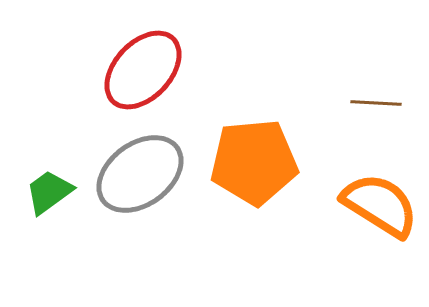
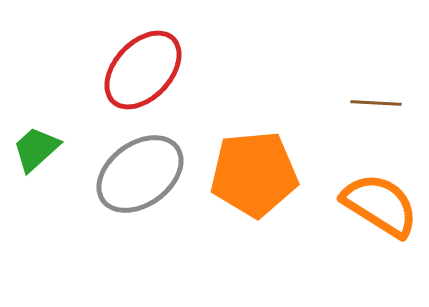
orange pentagon: moved 12 px down
green trapezoid: moved 13 px left, 43 px up; rotated 6 degrees counterclockwise
